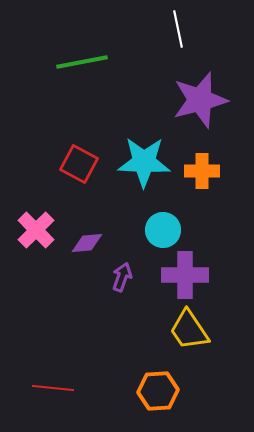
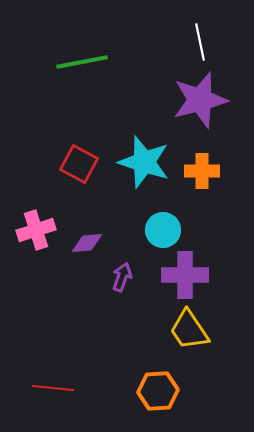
white line: moved 22 px right, 13 px down
cyan star: rotated 16 degrees clockwise
pink cross: rotated 27 degrees clockwise
